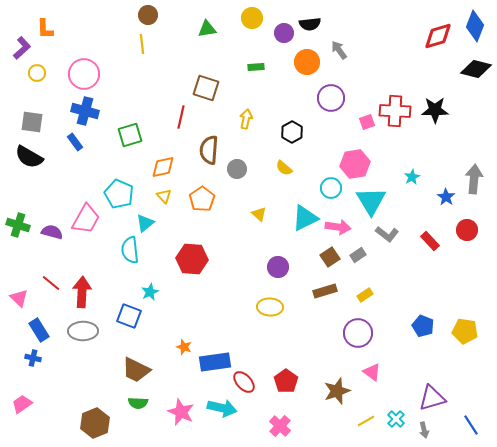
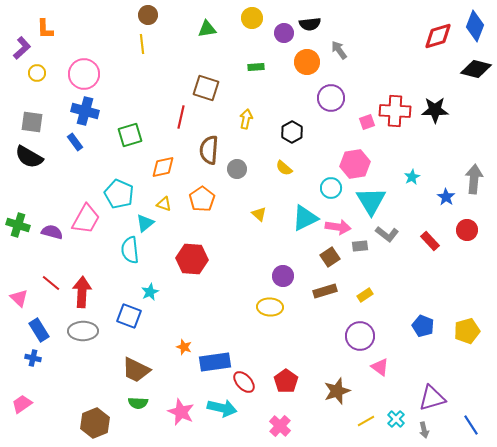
yellow triangle at (164, 196): moved 8 px down; rotated 28 degrees counterclockwise
gray rectangle at (358, 255): moved 2 px right, 9 px up; rotated 28 degrees clockwise
purple circle at (278, 267): moved 5 px right, 9 px down
yellow pentagon at (465, 331): moved 2 px right; rotated 25 degrees counterclockwise
purple circle at (358, 333): moved 2 px right, 3 px down
pink triangle at (372, 372): moved 8 px right, 5 px up
